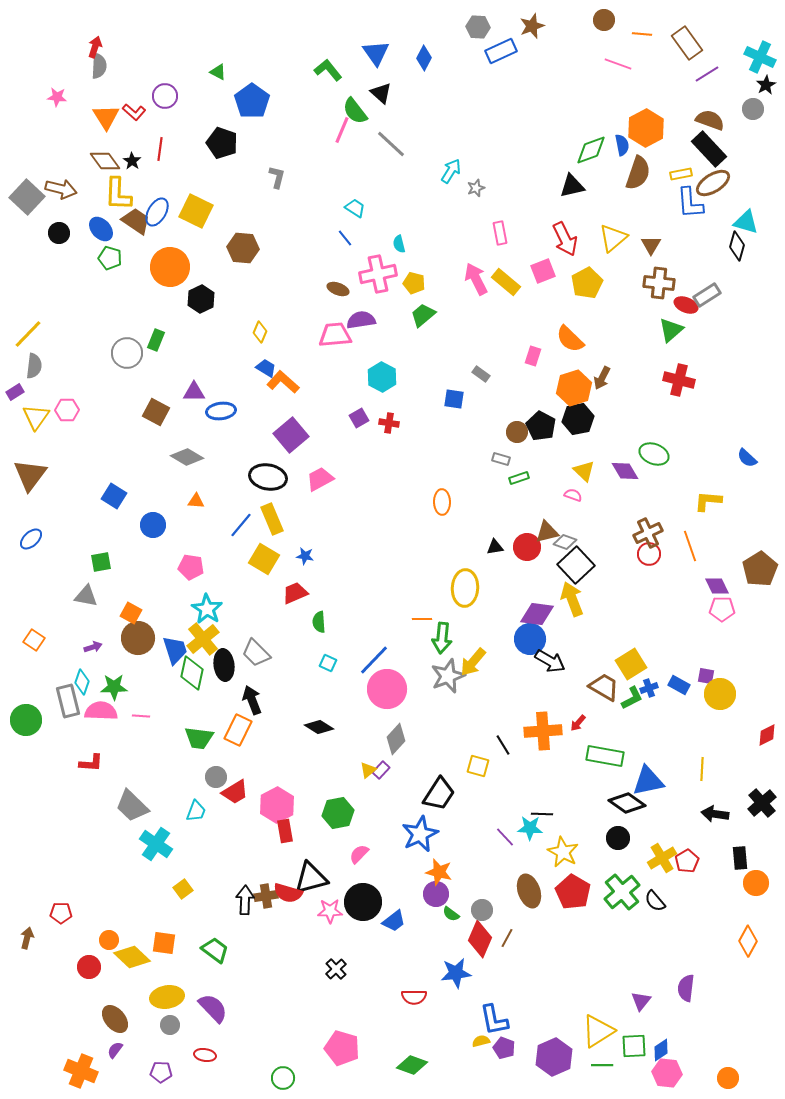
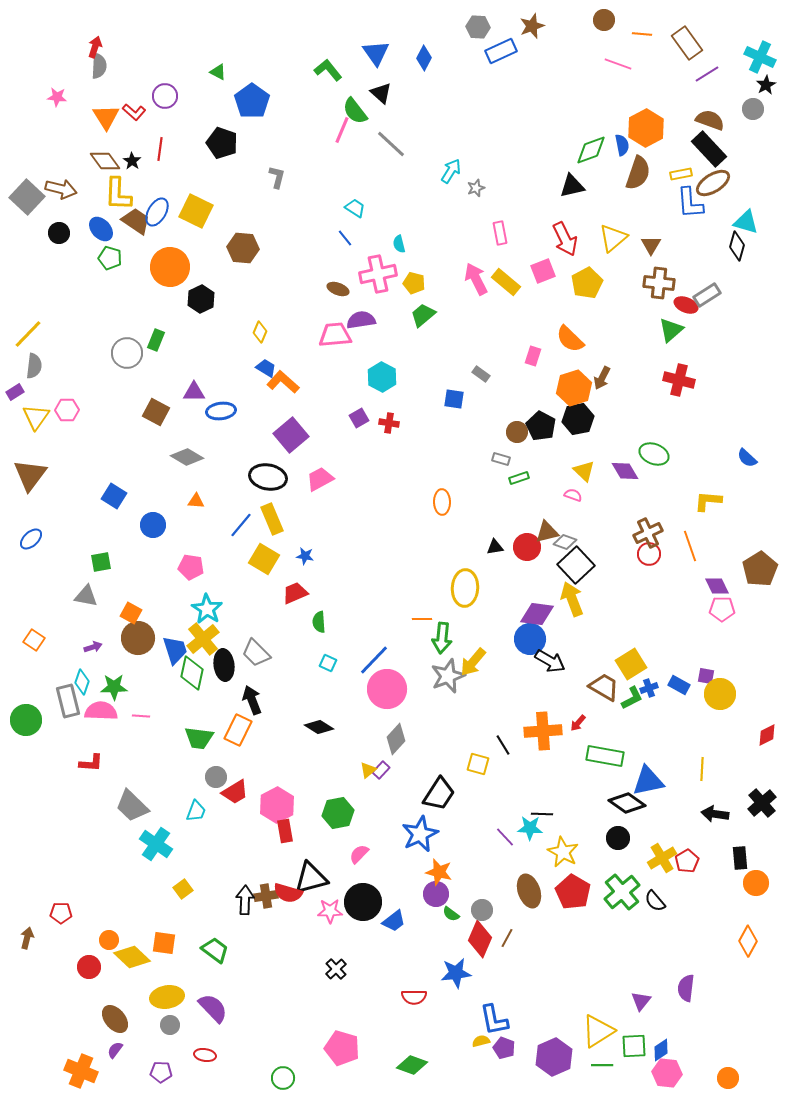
yellow square at (478, 766): moved 2 px up
